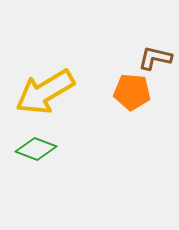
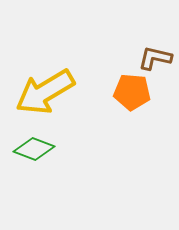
green diamond: moved 2 px left
